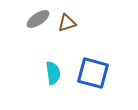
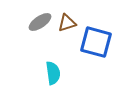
gray ellipse: moved 2 px right, 3 px down
blue square: moved 3 px right, 31 px up
